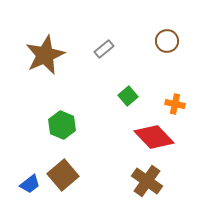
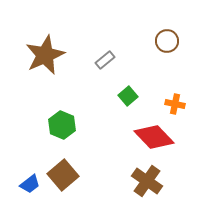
gray rectangle: moved 1 px right, 11 px down
